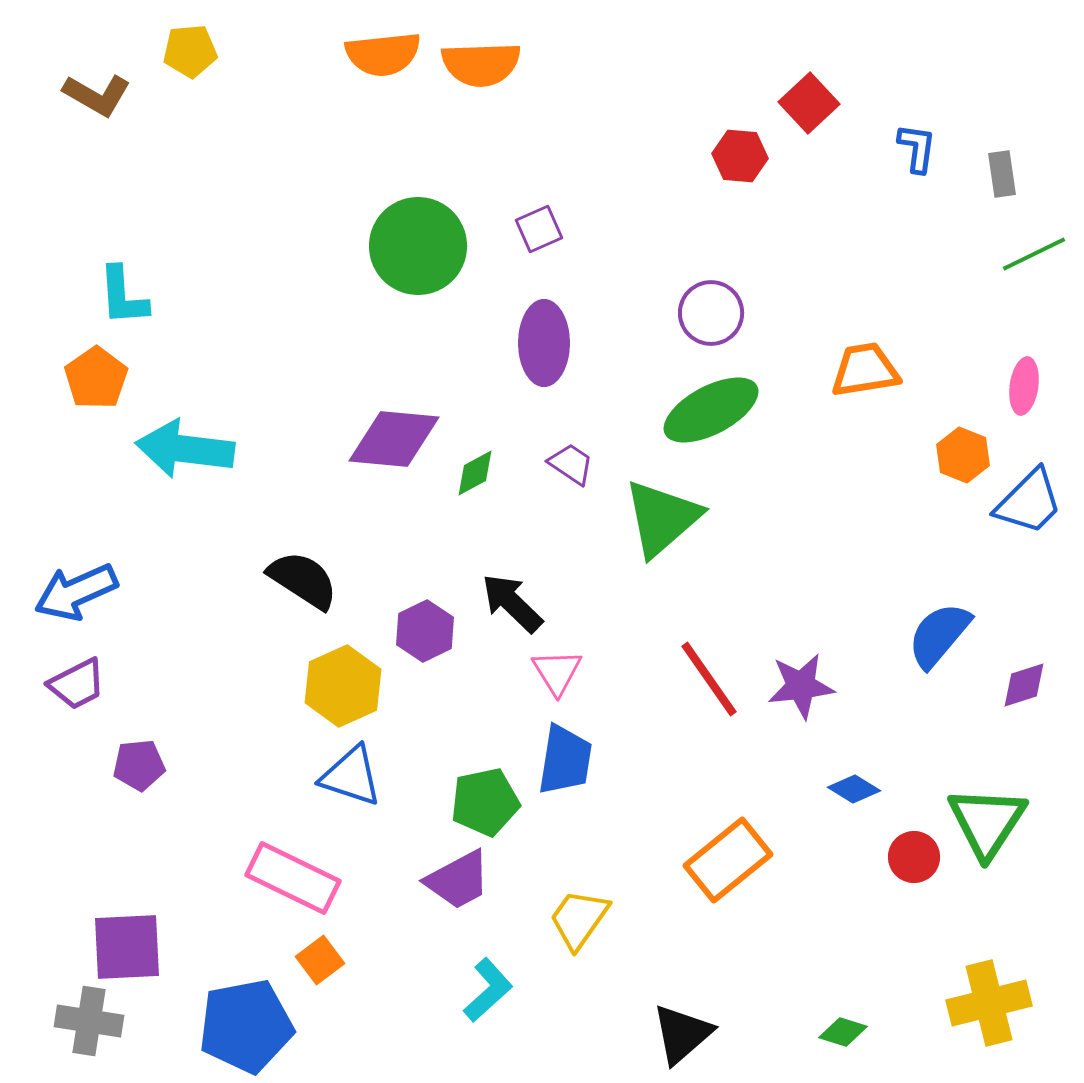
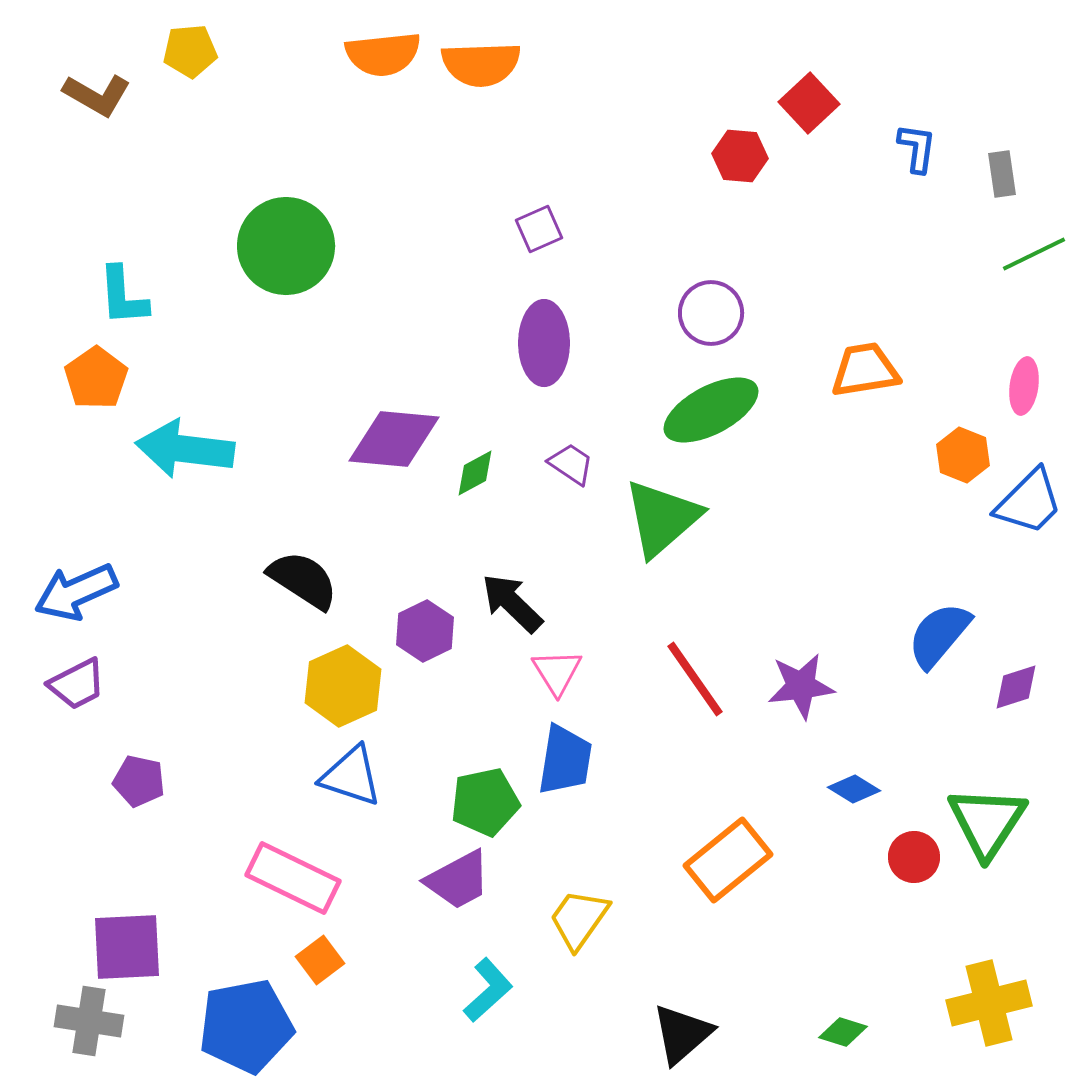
green circle at (418, 246): moved 132 px left
red line at (709, 679): moved 14 px left
purple diamond at (1024, 685): moved 8 px left, 2 px down
purple pentagon at (139, 765): moved 16 px down; rotated 18 degrees clockwise
